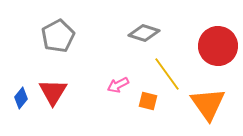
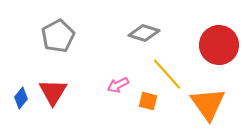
red circle: moved 1 px right, 1 px up
yellow line: rotated 6 degrees counterclockwise
